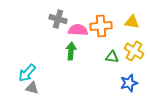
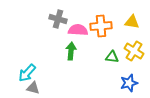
gray triangle: moved 1 px right
